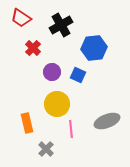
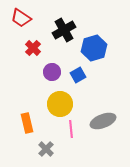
black cross: moved 3 px right, 5 px down
blue hexagon: rotated 10 degrees counterclockwise
blue square: rotated 35 degrees clockwise
yellow circle: moved 3 px right
gray ellipse: moved 4 px left
